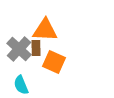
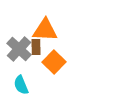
brown rectangle: moved 1 px up
orange square: rotated 20 degrees clockwise
